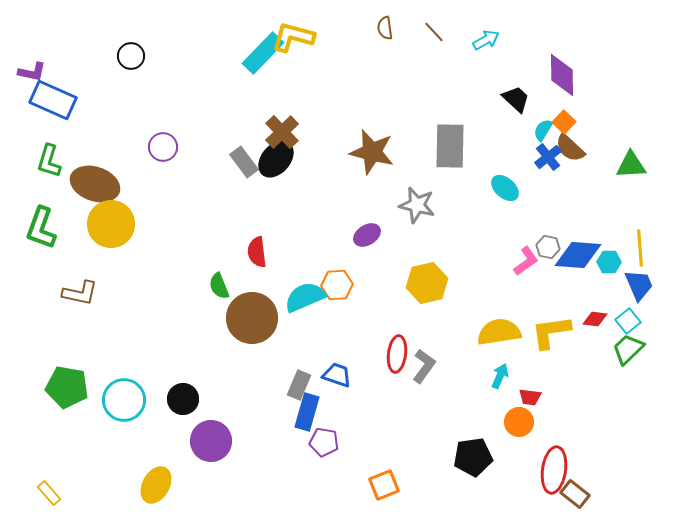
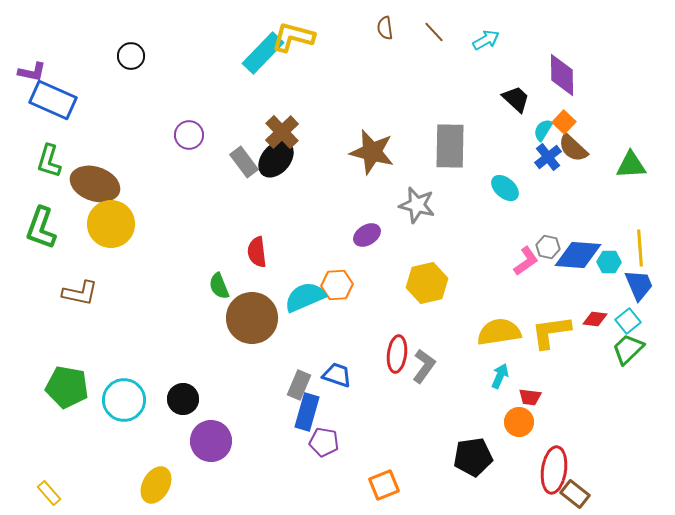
purple circle at (163, 147): moved 26 px right, 12 px up
brown semicircle at (570, 148): moved 3 px right
